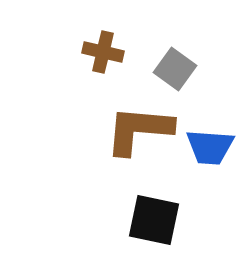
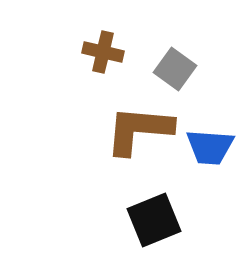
black square: rotated 34 degrees counterclockwise
